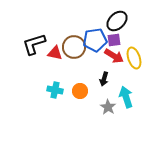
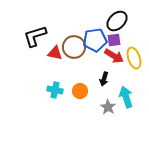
black L-shape: moved 1 px right, 8 px up
